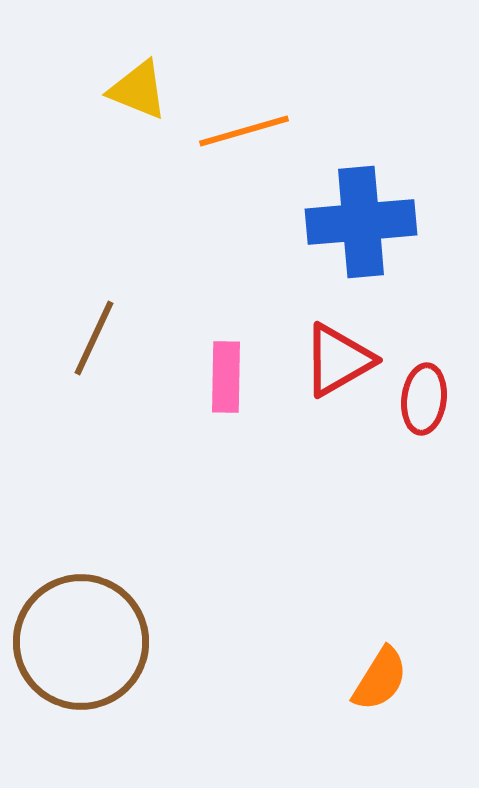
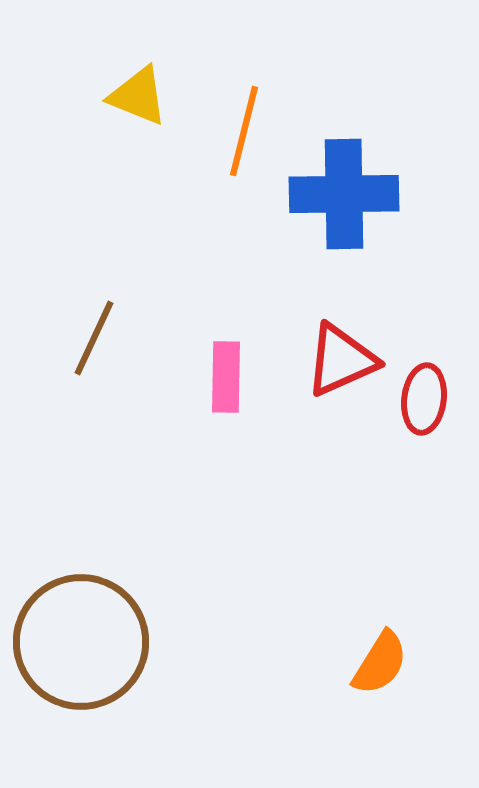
yellow triangle: moved 6 px down
orange line: rotated 60 degrees counterclockwise
blue cross: moved 17 px left, 28 px up; rotated 4 degrees clockwise
red triangle: moved 3 px right; rotated 6 degrees clockwise
orange semicircle: moved 16 px up
